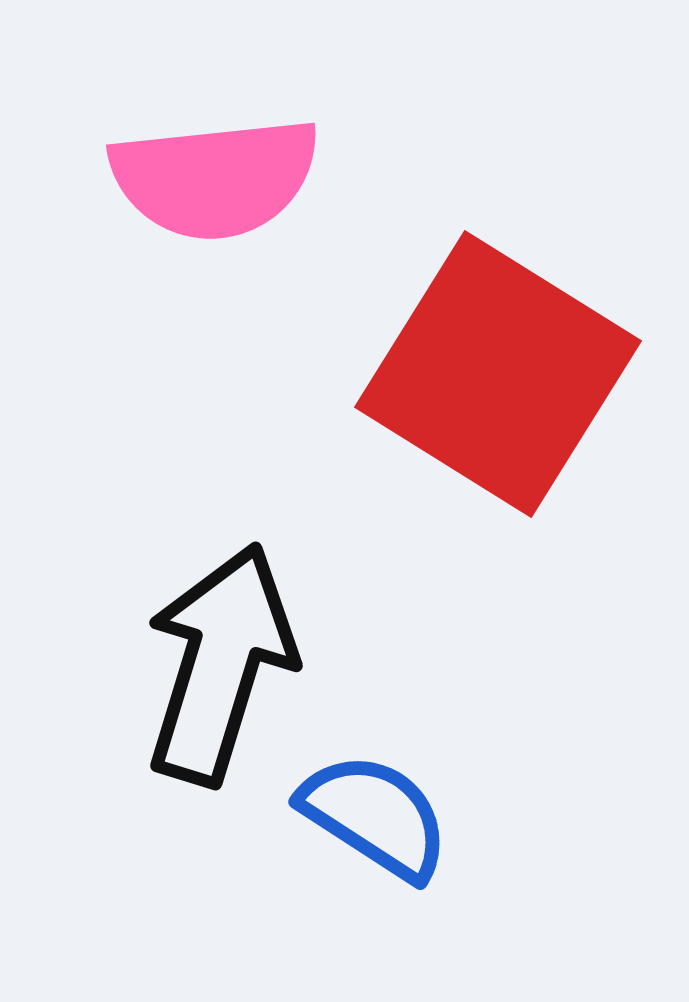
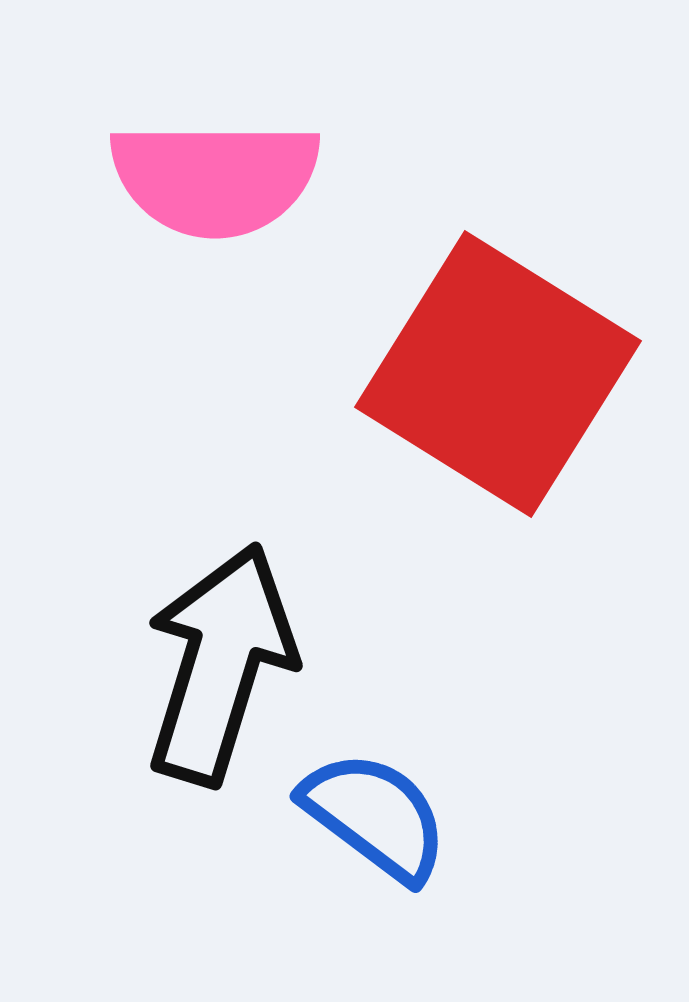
pink semicircle: rotated 6 degrees clockwise
blue semicircle: rotated 4 degrees clockwise
